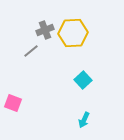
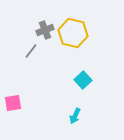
yellow hexagon: rotated 16 degrees clockwise
gray line: rotated 14 degrees counterclockwise
pink square: rotated 30 degrees counterclockwise
cyan arrow: moved 9 px left, 4 px up
